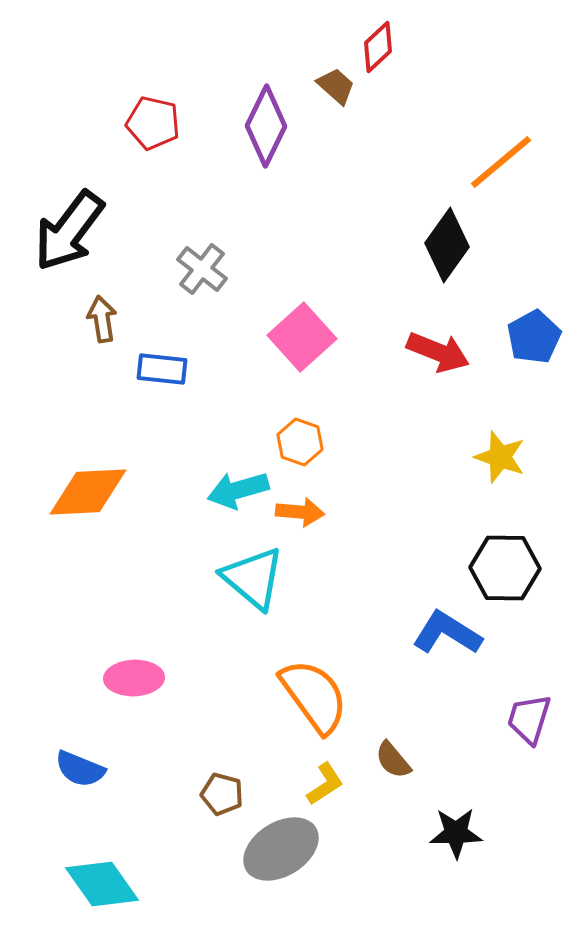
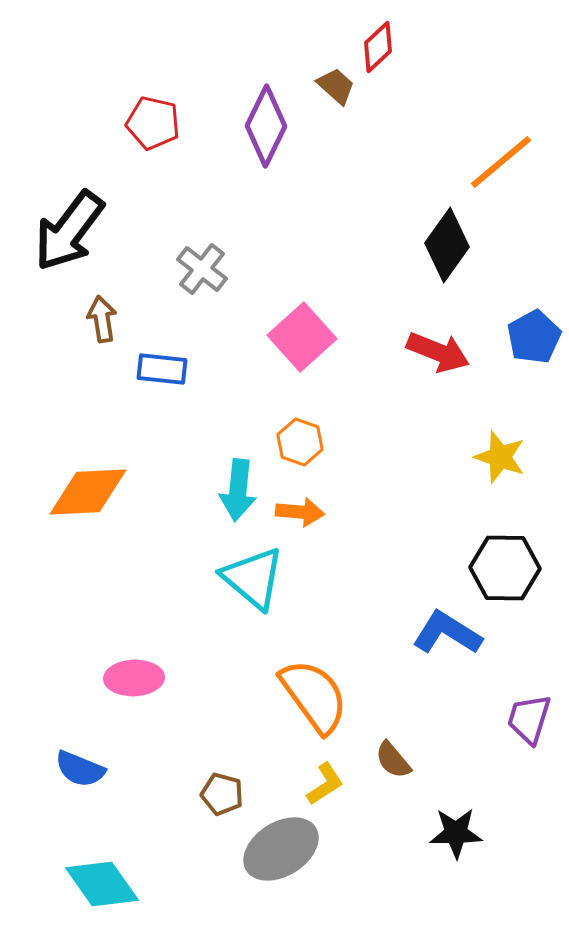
cyan arrow: rotated 68 degrees counterclockwise
